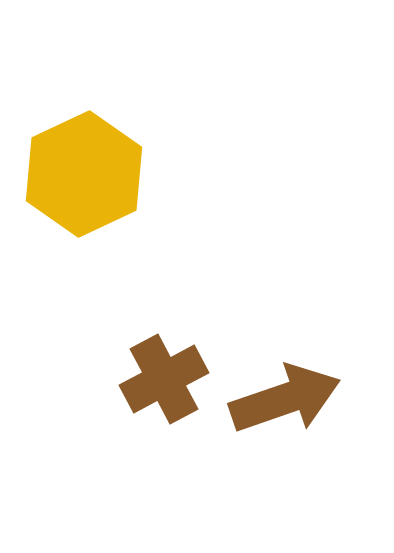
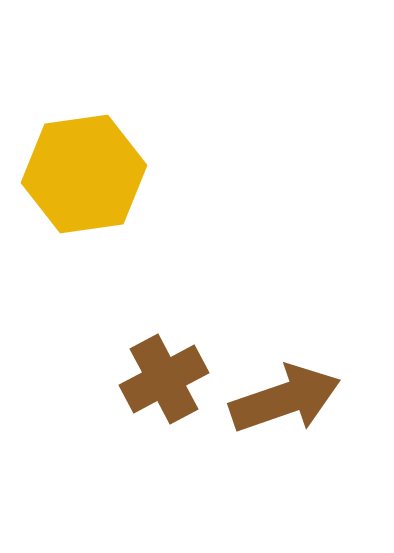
yellow hexagon: rotated 17 degrees clockwise
